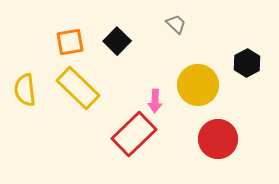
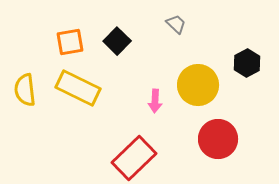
yellow rectangle: rotated 18 degrees counterclockwise
red rectangle: moved 24 px down
